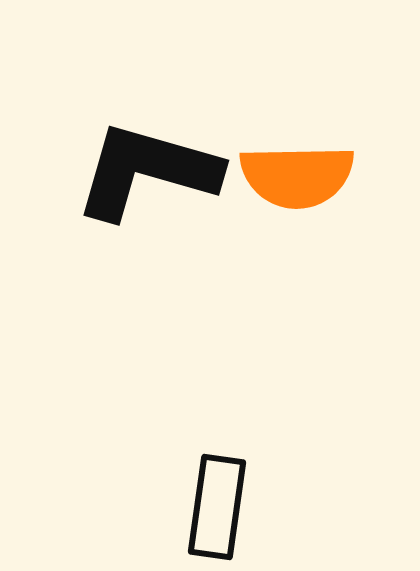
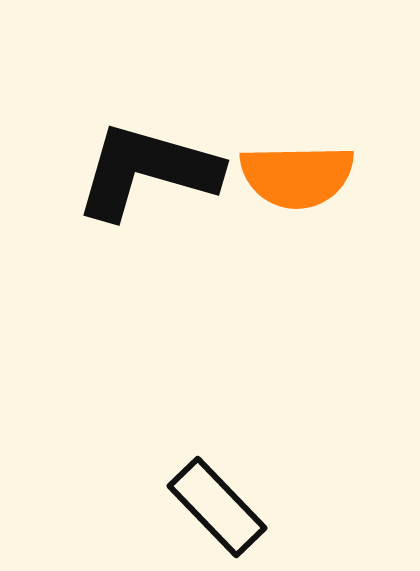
black rectangle: rotated 52 degrees counterclockwise
